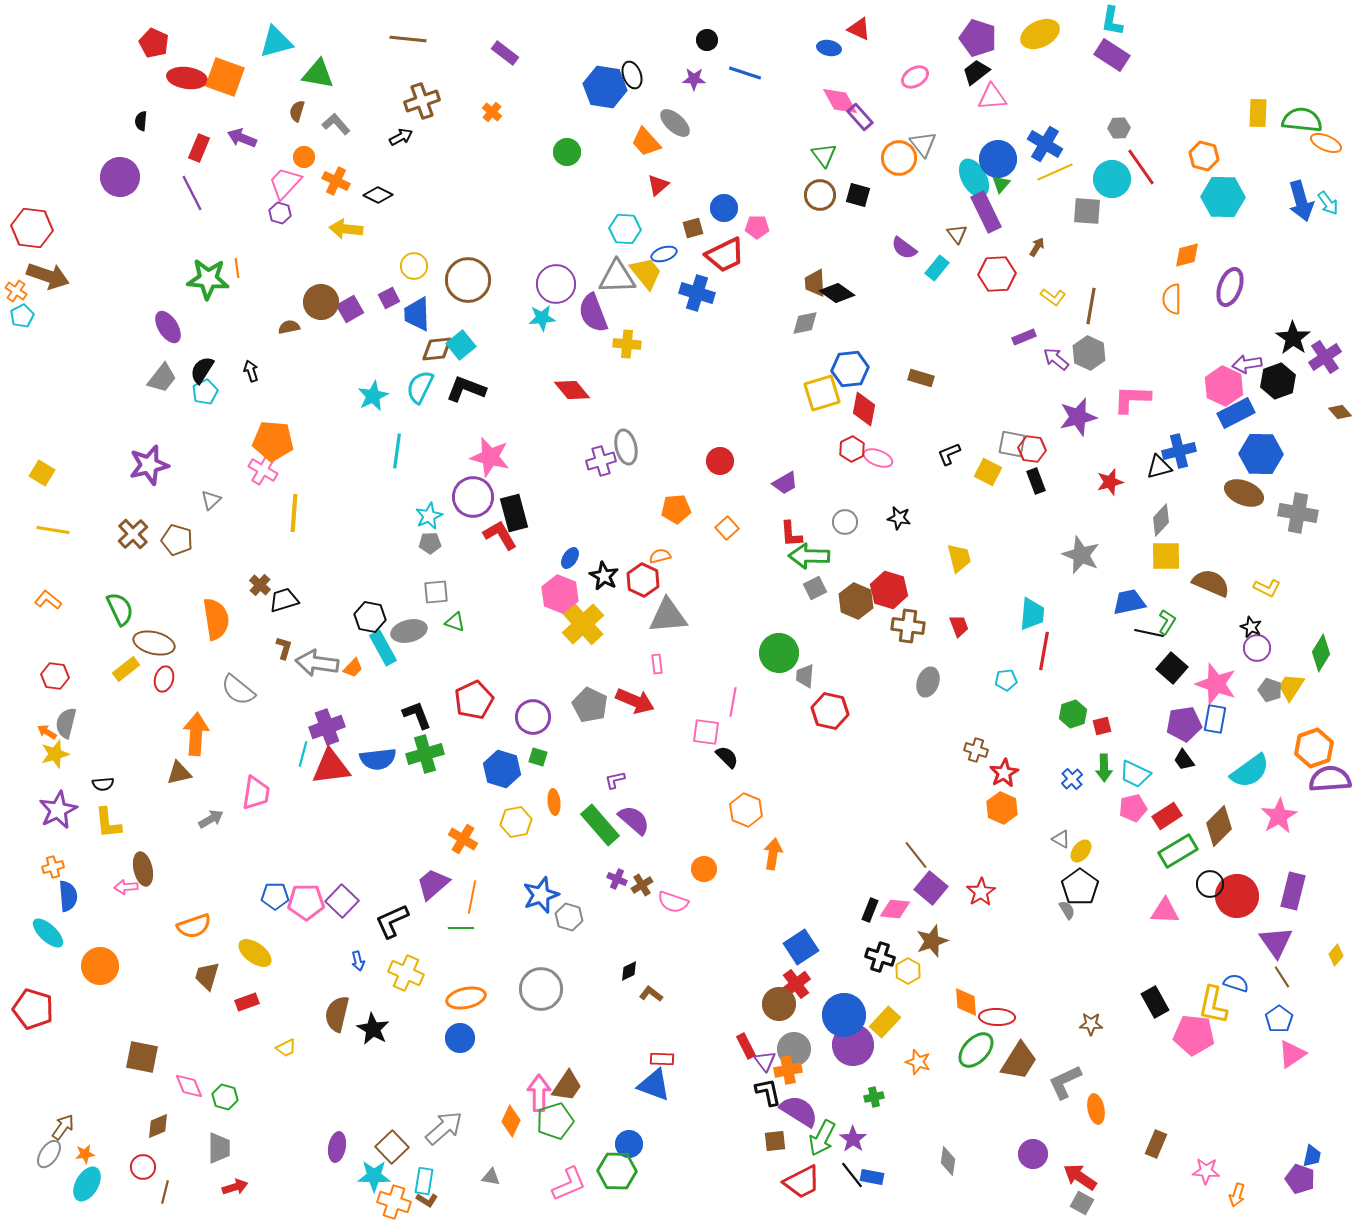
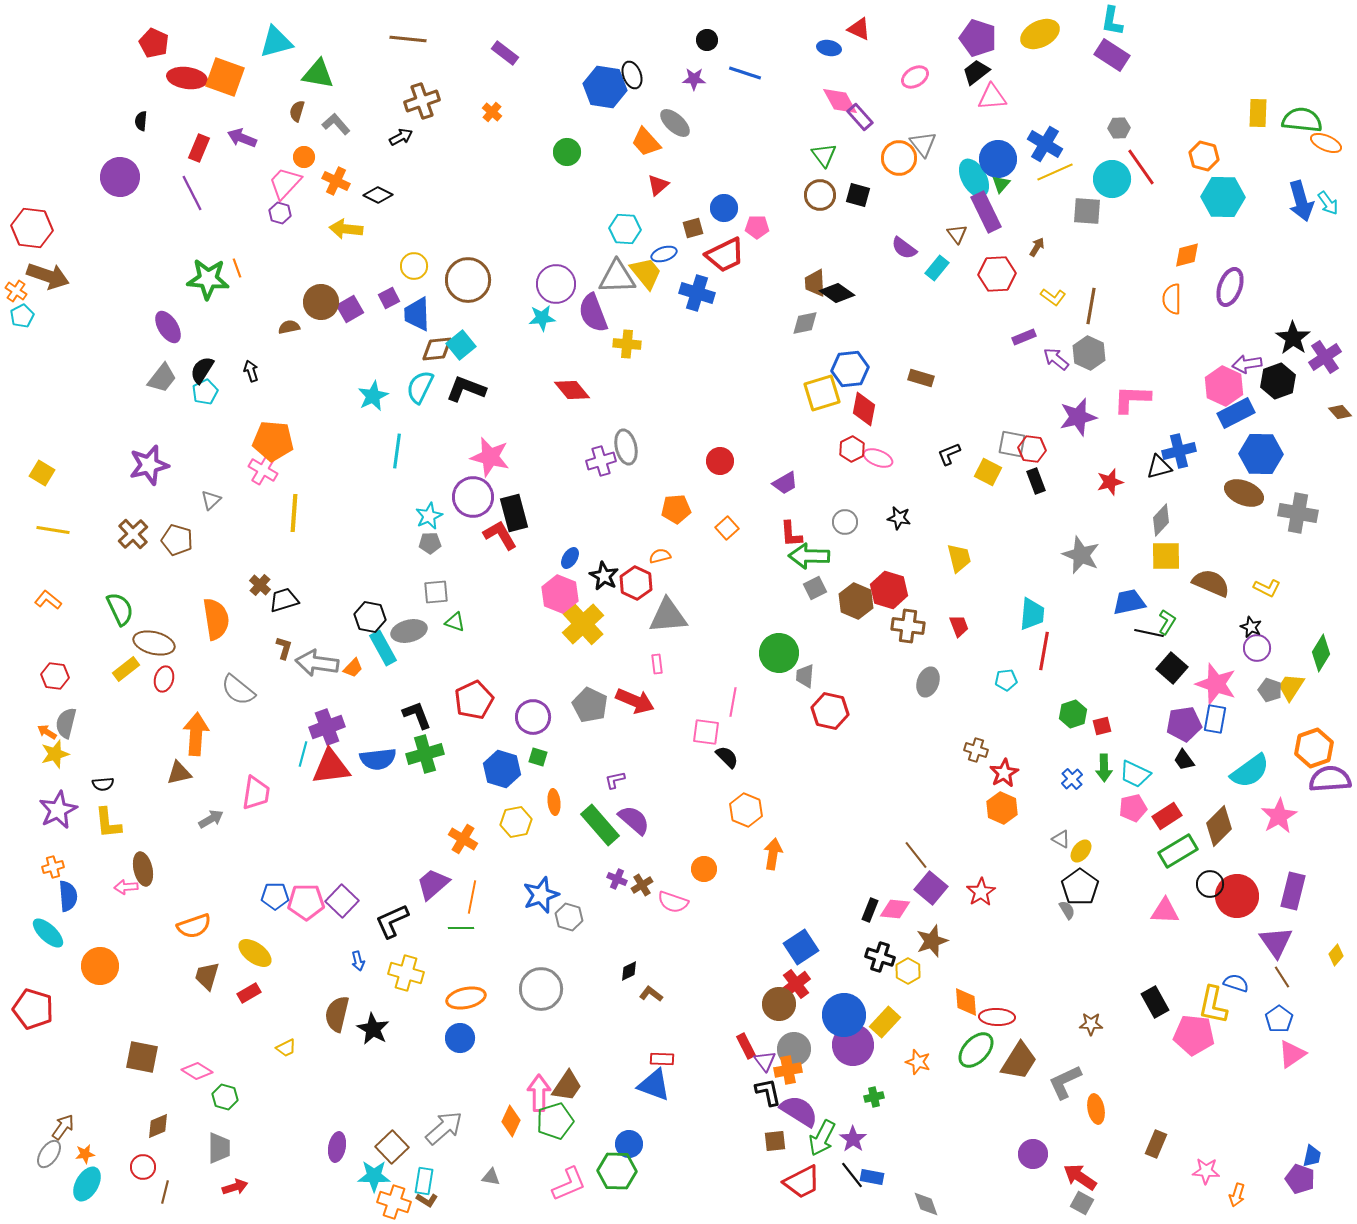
orange line at (237, 268): rotated 12 degrees counterclockwise
red hexagon at (643, 580): moved 7 px left, 3 px down
yellow cross at (406, 973): rotated 8 degrees counterclockwise
red rectangle at (247, 1002): moved 2 px right, 9 px up; rotated 10 degrees counterclockwise
pink diamond at (189, 1086): moved 8 px right, 15 px up; rotated 36 degrees counterclockwise
gray diamond at (948, 1161): moved 22 px left, 43 px down; rotated 28 degrees counterclockwise
